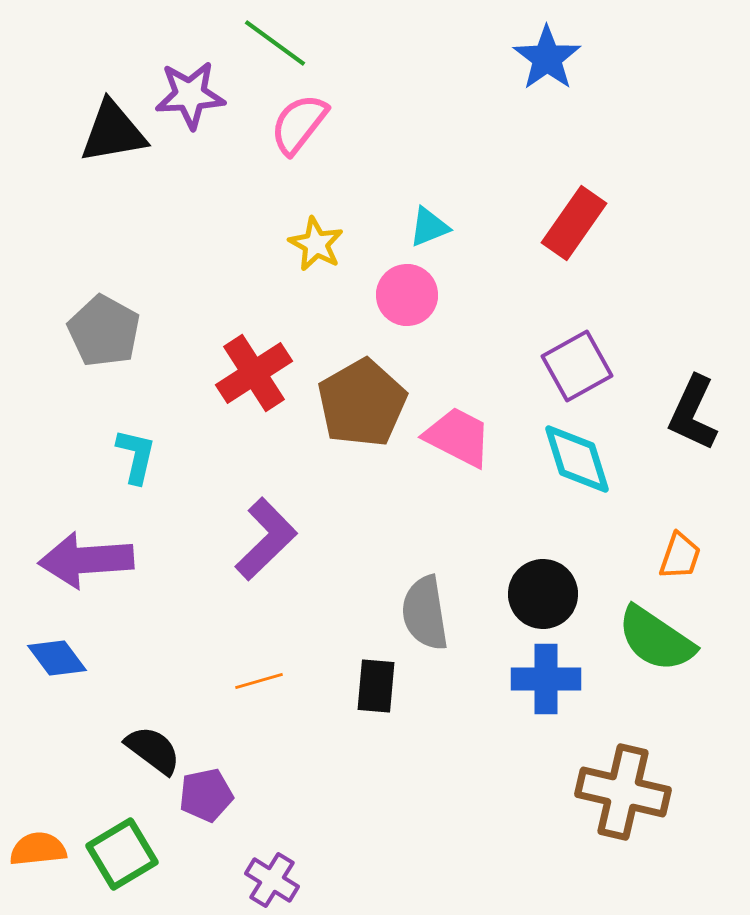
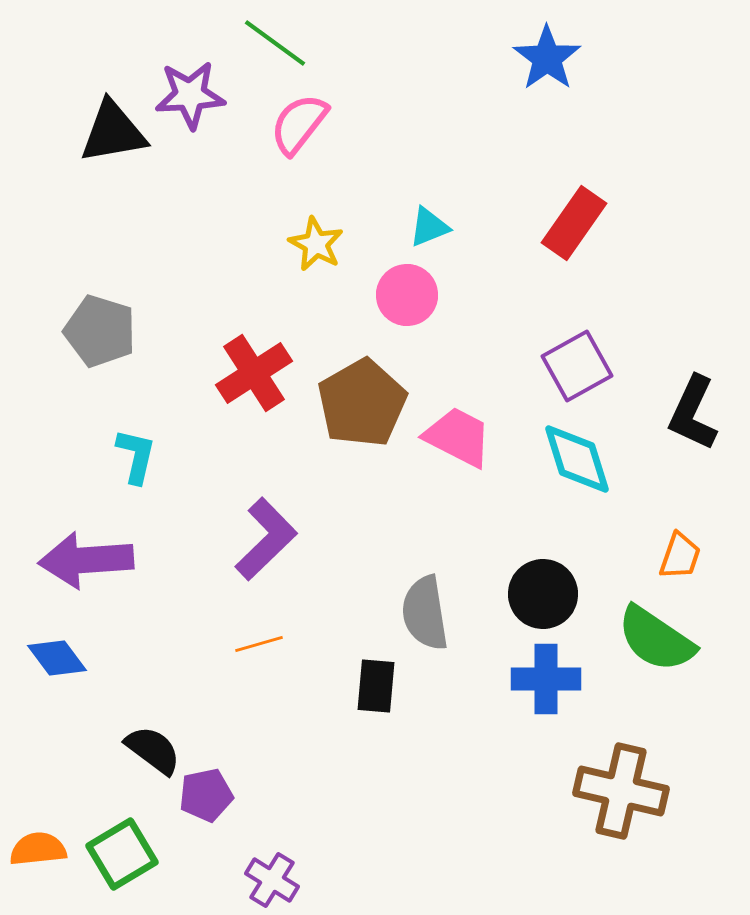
gray pentagon: moved 4 px left; rotated 12 degrees counterclockwise
orange line: moved 37 px up
brown cross: moved 2 px left, 1 px up
